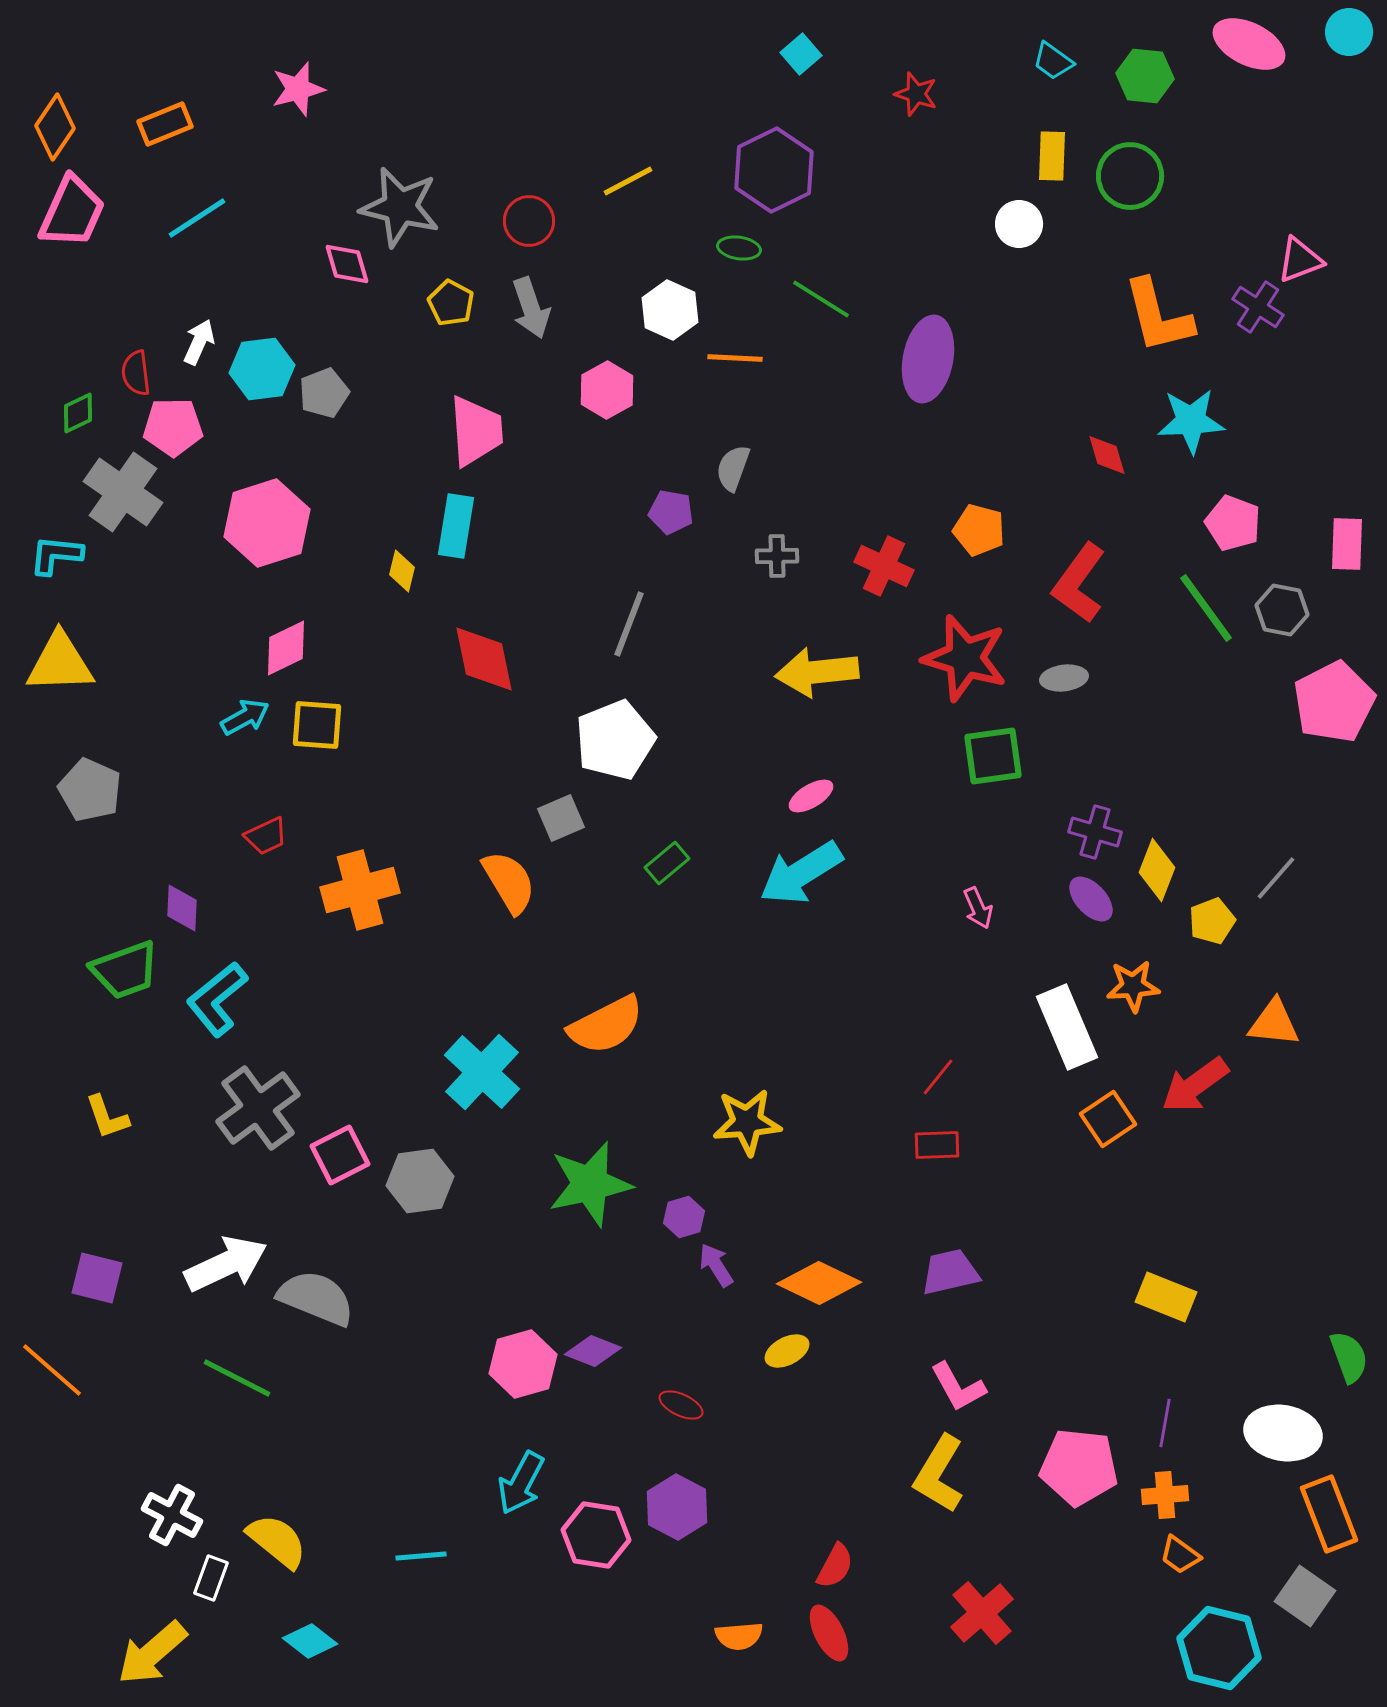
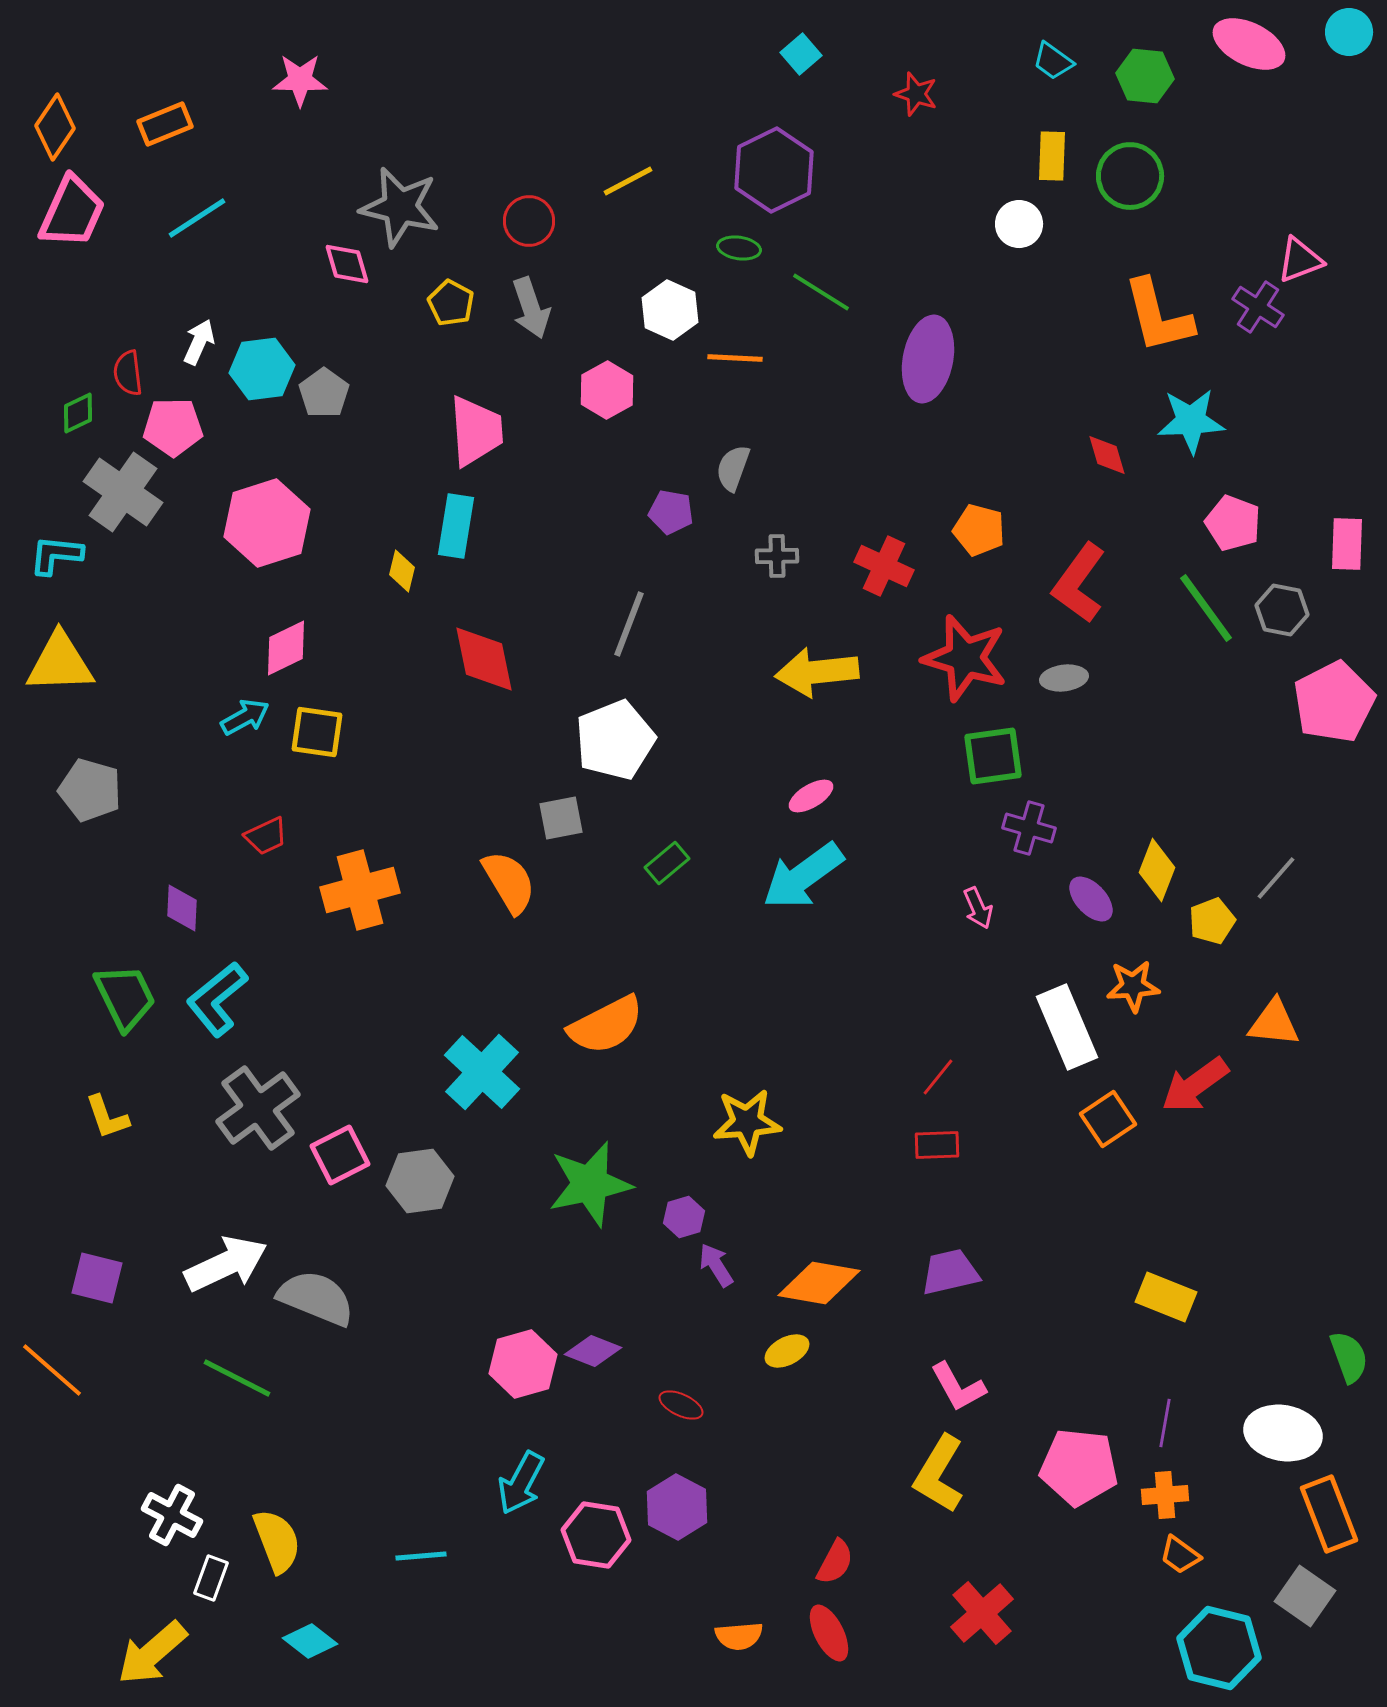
pink star at (298, 89): moved 2 px right, 9 px up; rotated 16 degrees clockwise
green line at (821, 299): moved 7 px up
red semicircle at (136, 373): moved 8 px left
gray pentagon at (324, 393): rotated 15 degrees counterclockwise
yellow square at (317, 725): moved 7 px down; rotated 4 degrees clockwise
gray pentagon at (90, 790): rotated 8 degrees counterclockwise
gray square at (561, 818): rotated 12 degrees clockwise
purple cross at (1095, 832): moved 66 px left, 4 px up
cyan arrow at (801, 873): moved 2 px right, 3 px down; rotated 4 degrees counterclockwise
green trapezoid at (125, 970): moved 27 px down; rotated 96 degrees counterclockwise
orange diamond at (819, 1283): rotated 16 degrees counterclockwise
yellow semicircle at (277, 1541): rotated 30 degrees clockwise
red semicircle at (835, 1566): moved 4 px up
